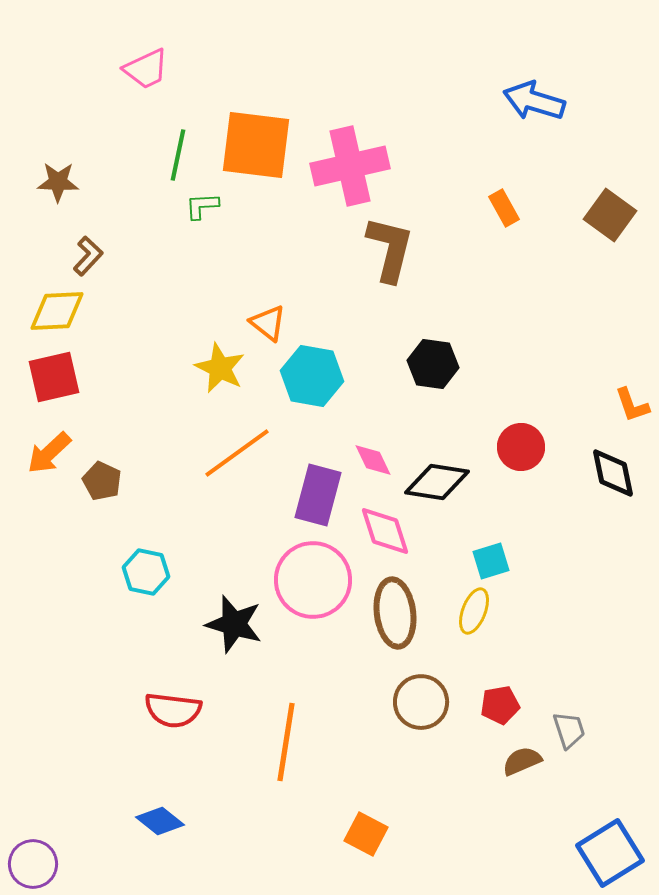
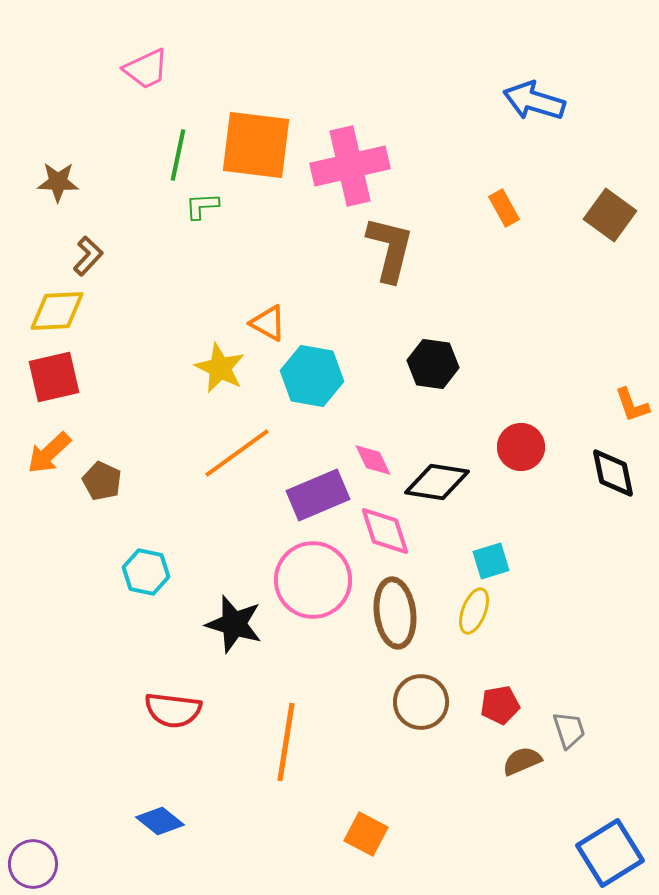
orange triangle at (268, 323): rotated 9 degrees counterclockwise
purple rectangle at (318, 495): rotated 52 degrees clockwise
